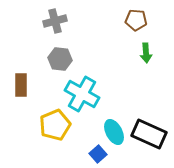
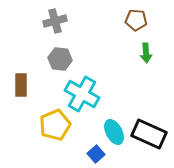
blue square: moved 2 px left
